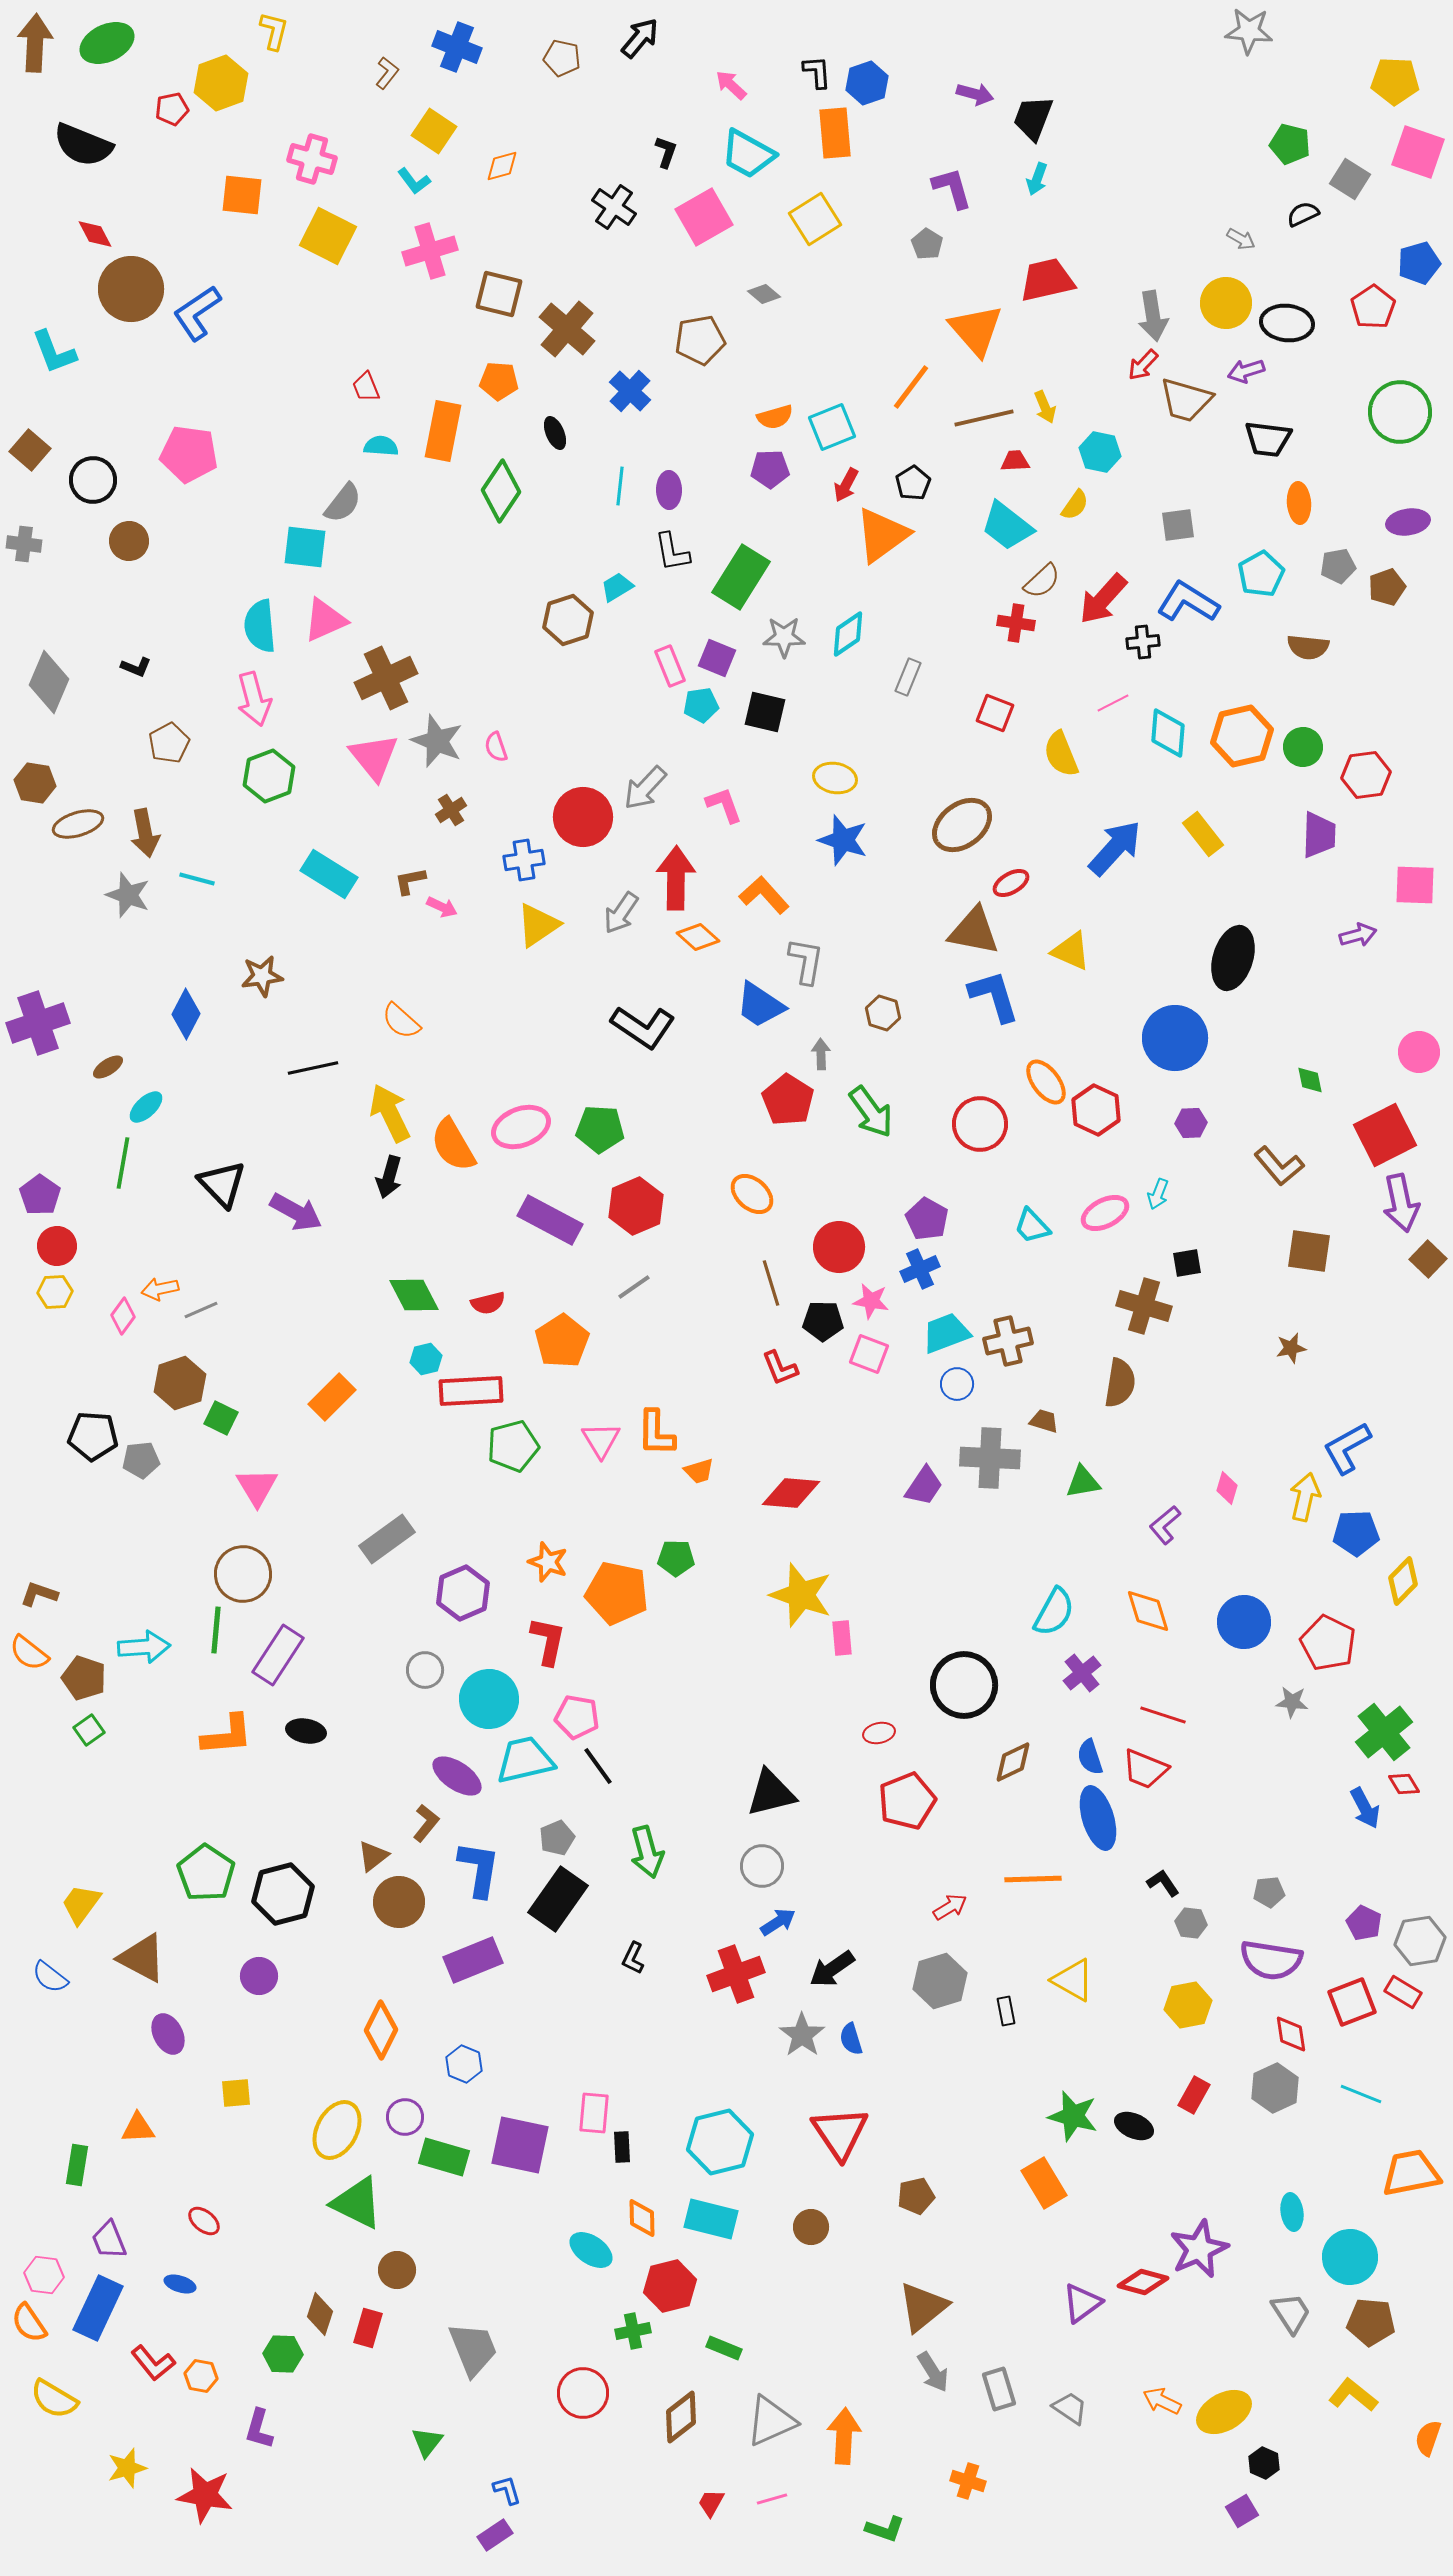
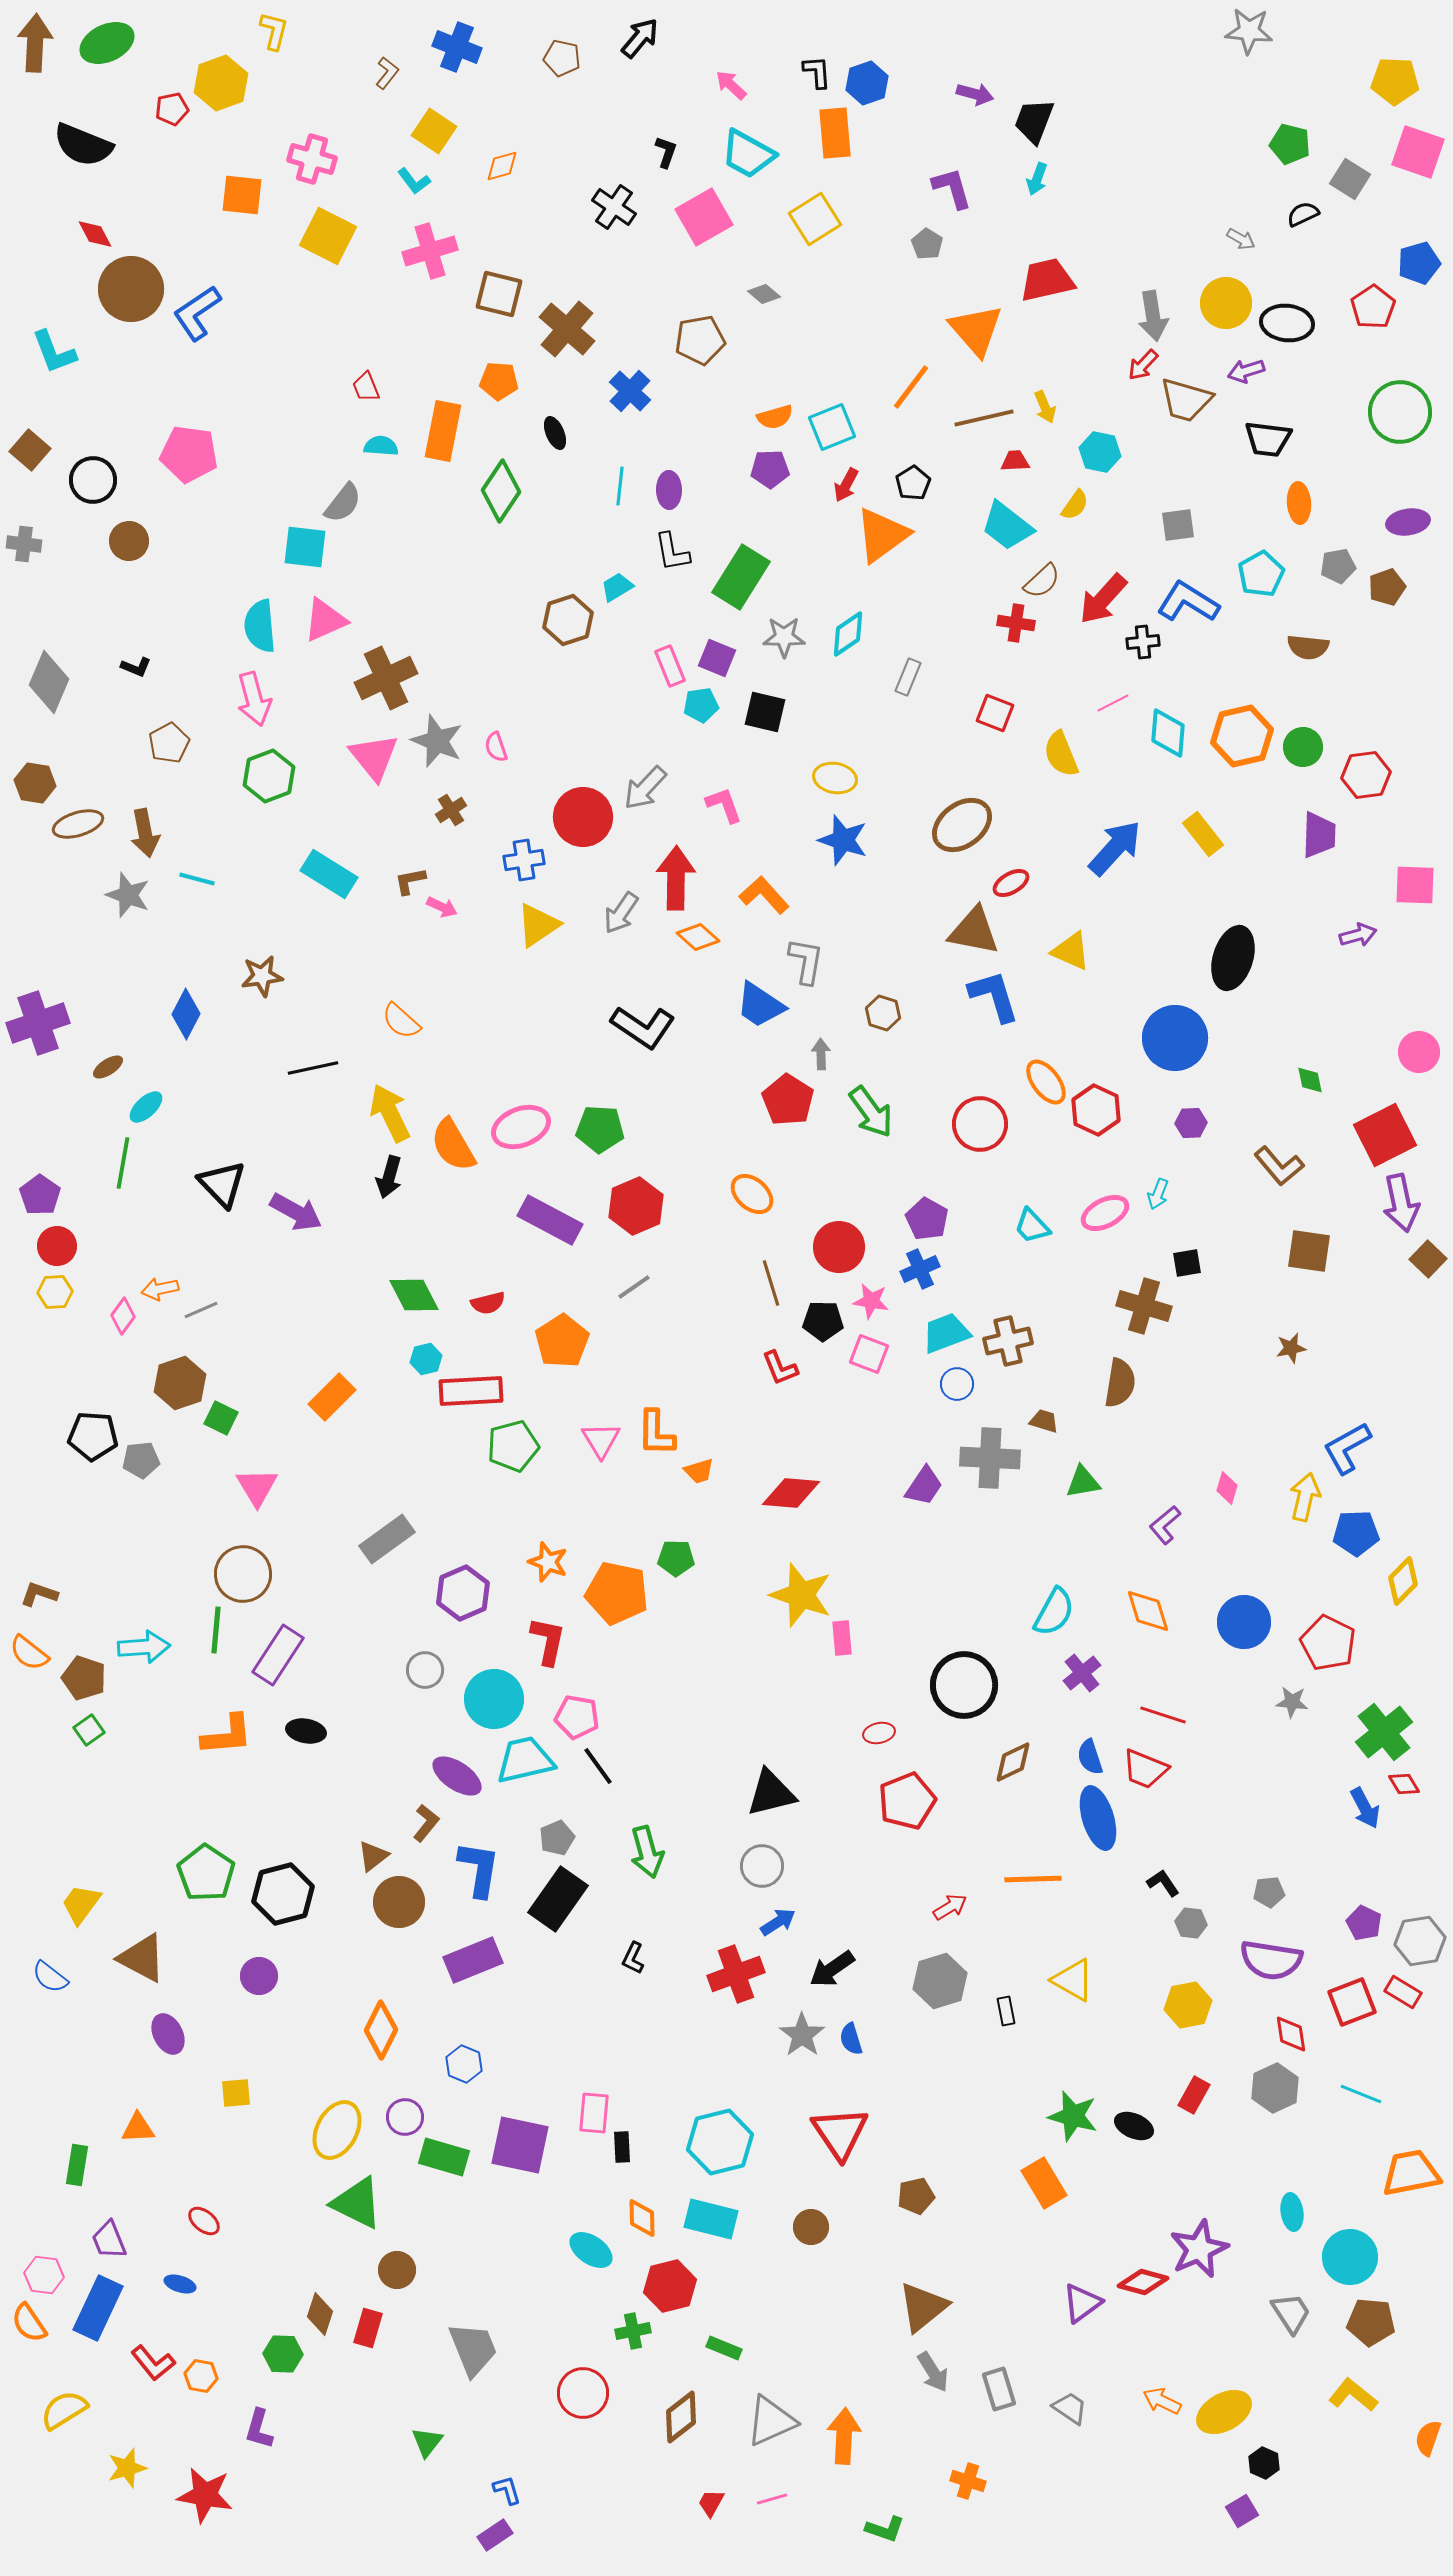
black trapezoid at (1033, 118): moved 1 px right, 3 px down
cyan circle at (489, 1699): moved 5 px right
yellow semicircle at (54, 2399): moved 10 px right, 11 px down; rotated 117 degrees clockwise
